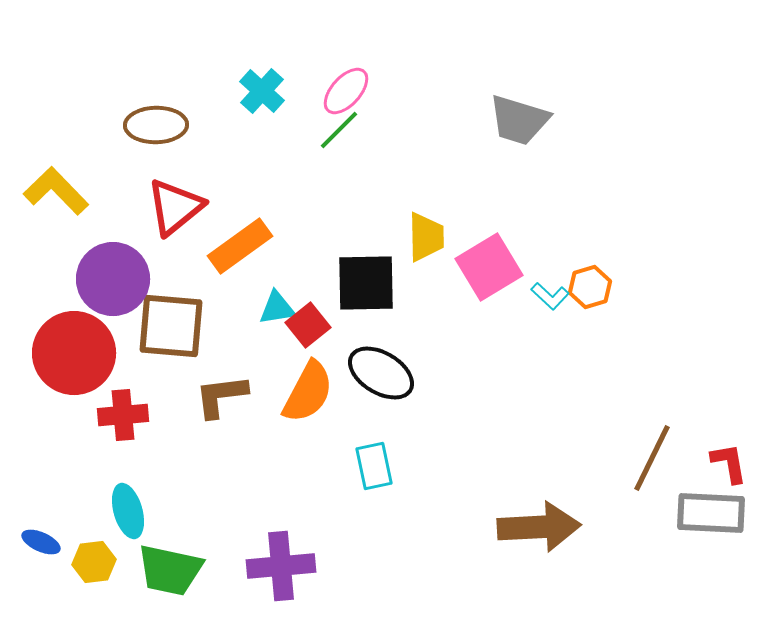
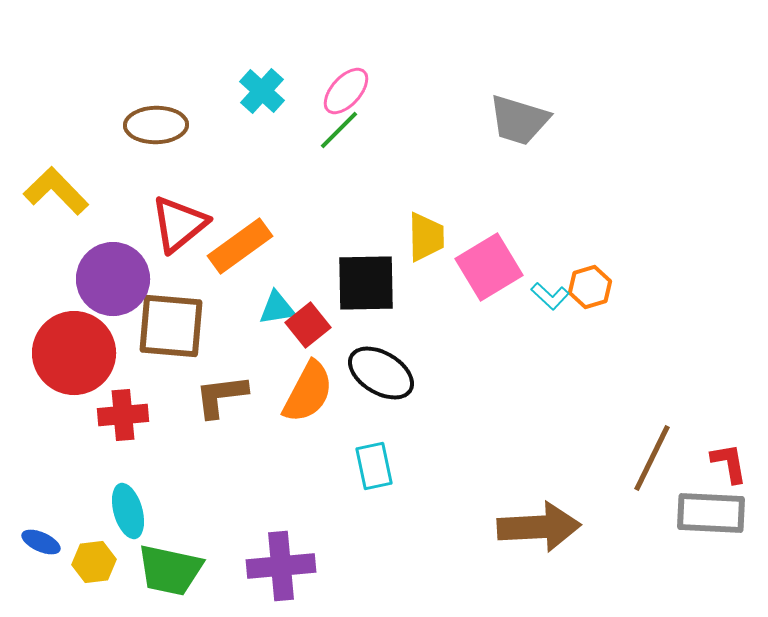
red triangle: moved 4 px right, 17 px down
